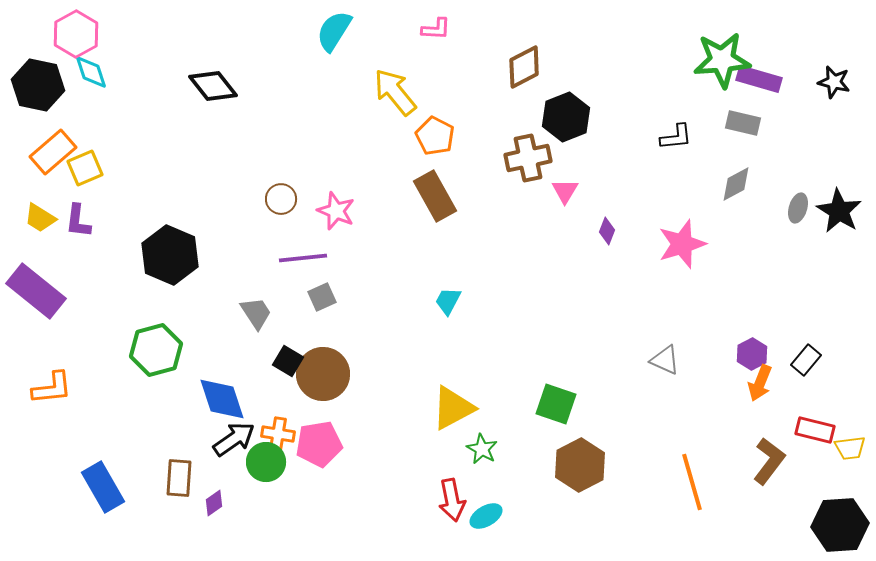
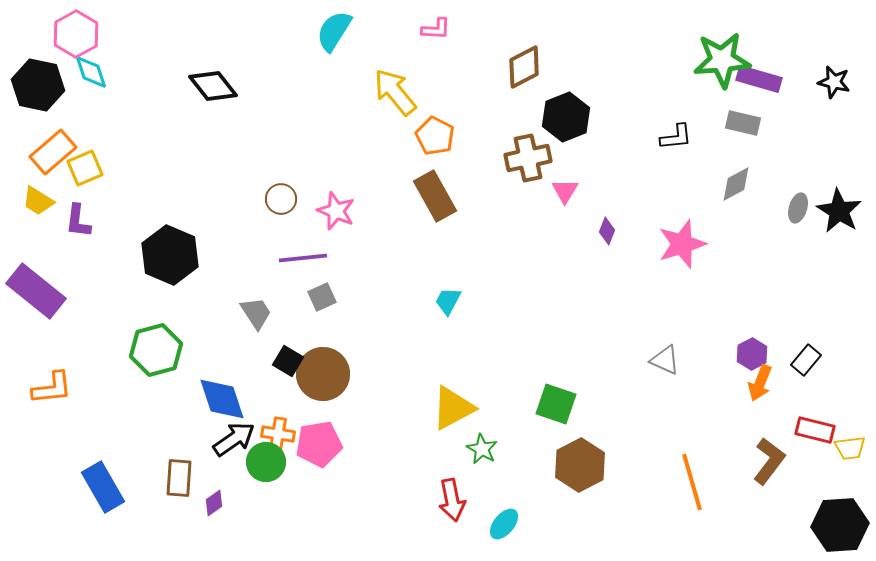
yellow trapezoid at (40, 218): moved 2 px left, 17 px up
cyan ellipse at (486, 516): moved 18 px right, 8 px down; rotated 20 degrees counterclockwise
